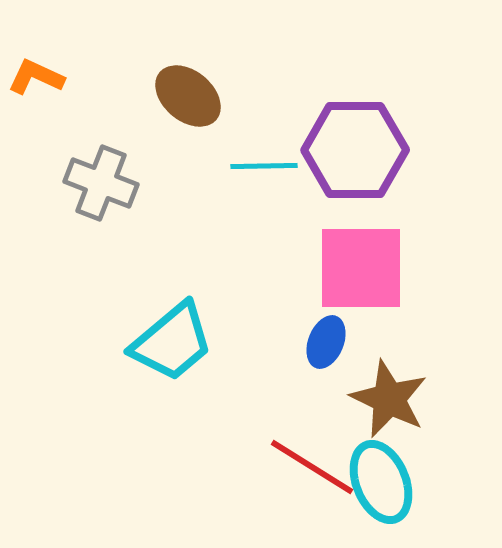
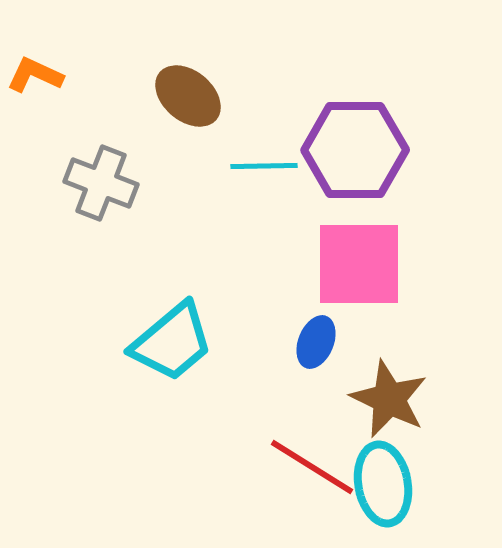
orange L-shape: moved 1 px left, 2 px up
pink square: moved 2 px left, 4 px up
blue ellipse: moved 10 px left
cyan ellipse: moved 2 px right, 2 px down; rotated 12 degrees clockwise
